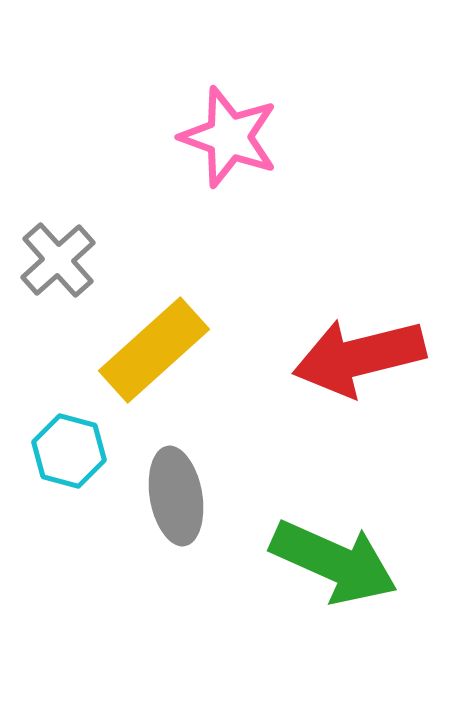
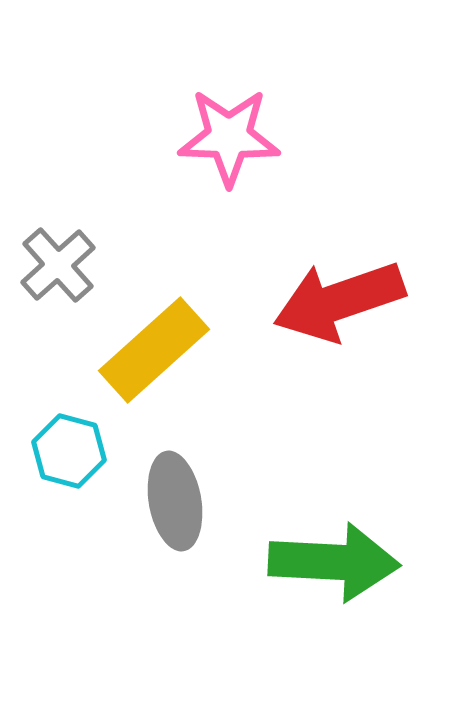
pink star: rotated 18 degrees counterclockwise
gray cross: moved 5 px down
red arrow: moved 20 px left, 56 px up; rotated 5 degrees counterclockwise
gray ellipse: moved 1 px left, 5 px down
green arrow: rotated 21 degrees counterclockwise
